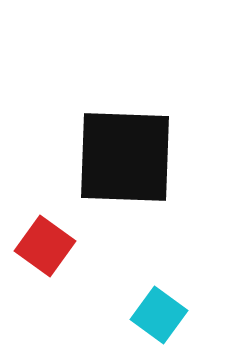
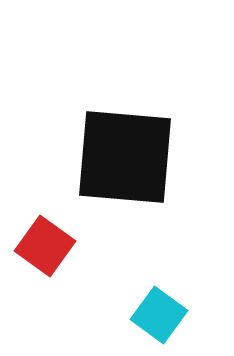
black square: rotated 3 degrees clockwise
